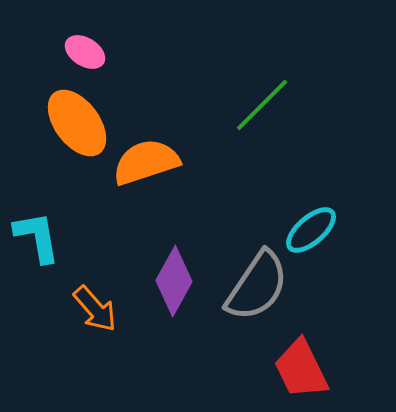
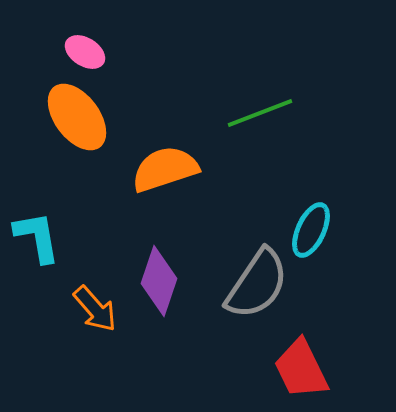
green line: moved 2 px left, 8 px down; rotated 24 degrees clockwise
orange ellipse: moved 6 px up
orange semicircle: moved 19 px right, 7 px down
cyan ellipse: rotated 24 degrees counterclockwise
purple diamond: moved 15 px left; rotated 10 degrees counterclockwise
gray semicircle: moved 2 px up
